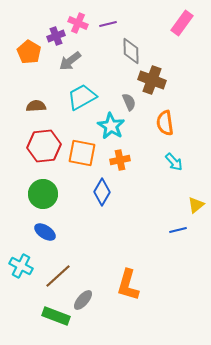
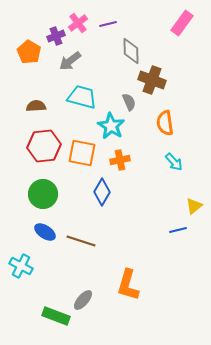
pink cross: rotated 30 degrees clockwise
cyan trapezoid: rotated 44 degrees clockwise
yellow triangle: moved 2 px left, 1 px down
brown line: moved 23 px right, 35 px up; rotated 60 degrees clockwise
